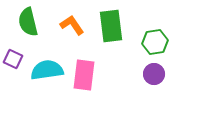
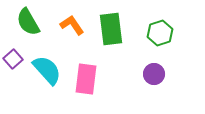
green semicircle: rotated 16 degrees counterclockwise
green rectangle: moved 3 px down
green hexagon: moved 5 px right, 9 px up; rotated 10 degrees counterclockwise
purple square: rotated 24 degrees clockwise
cyan semicircle: rotated 56 degrees clockwise
pink rectangle: moved 2 px right, 4 px down
